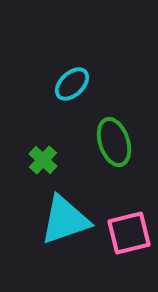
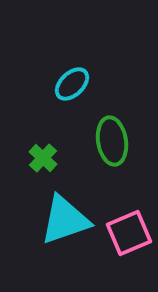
green ellipse: moved 2 px left, 1 px up; rotated 9 degrees clockwise
green cross: moved 2 px up
pink square: rotated 9 degrees counterclockwise
